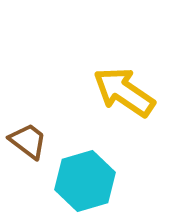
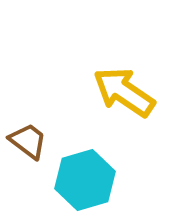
cyan hexagon: moved 1 px up
